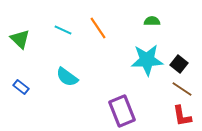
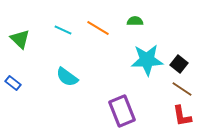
green semicircle: moved 17 px left
orange line: rotated 25 degrees counterclockwise
blue rectangle: moved 8 px left, 4 px up
